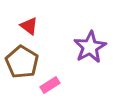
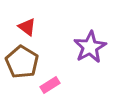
red triangle: moved 2 px left, 1 px down
